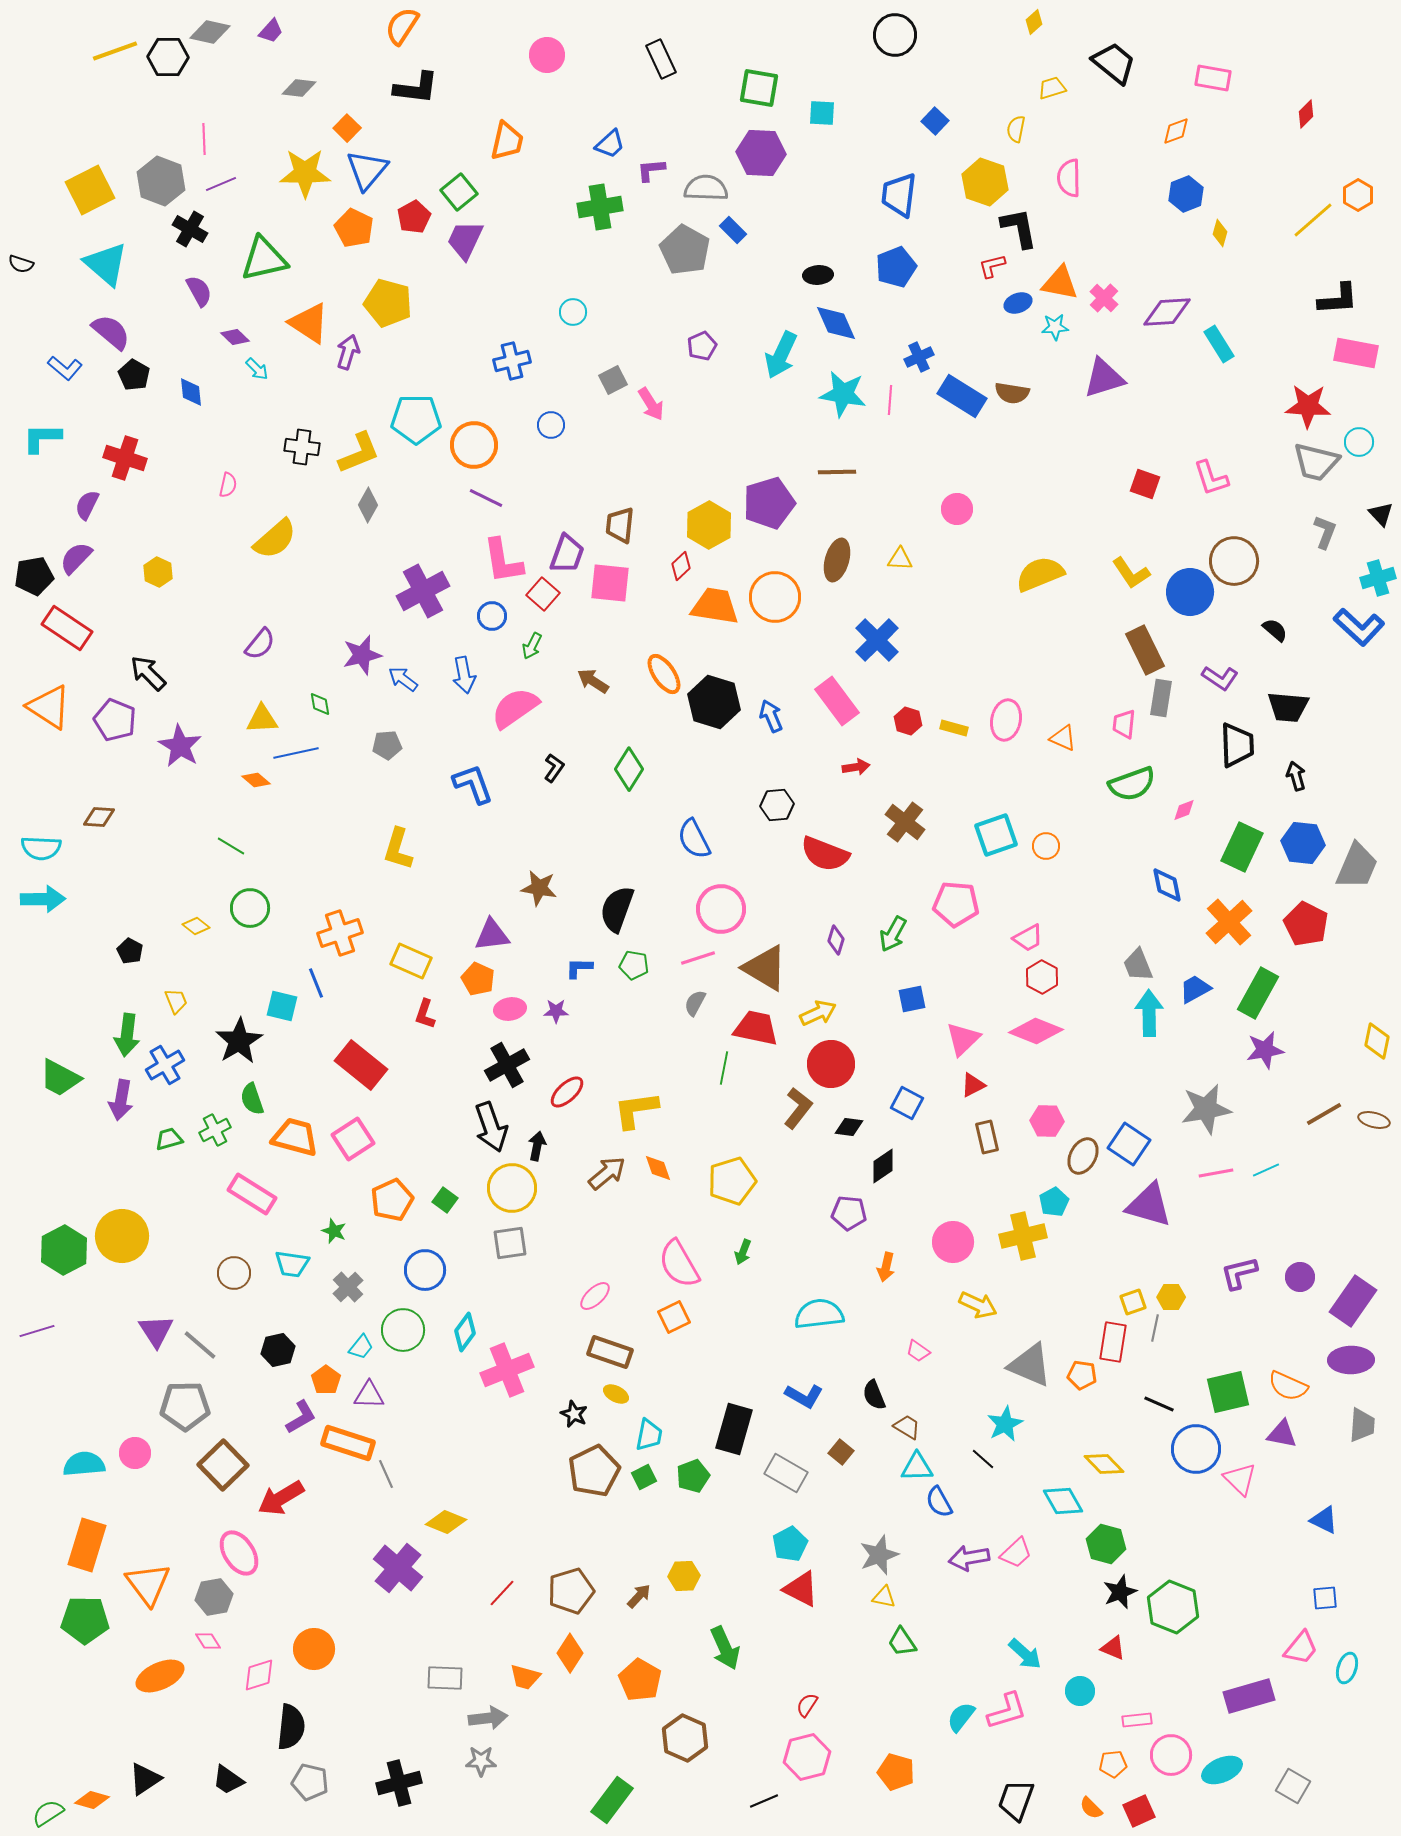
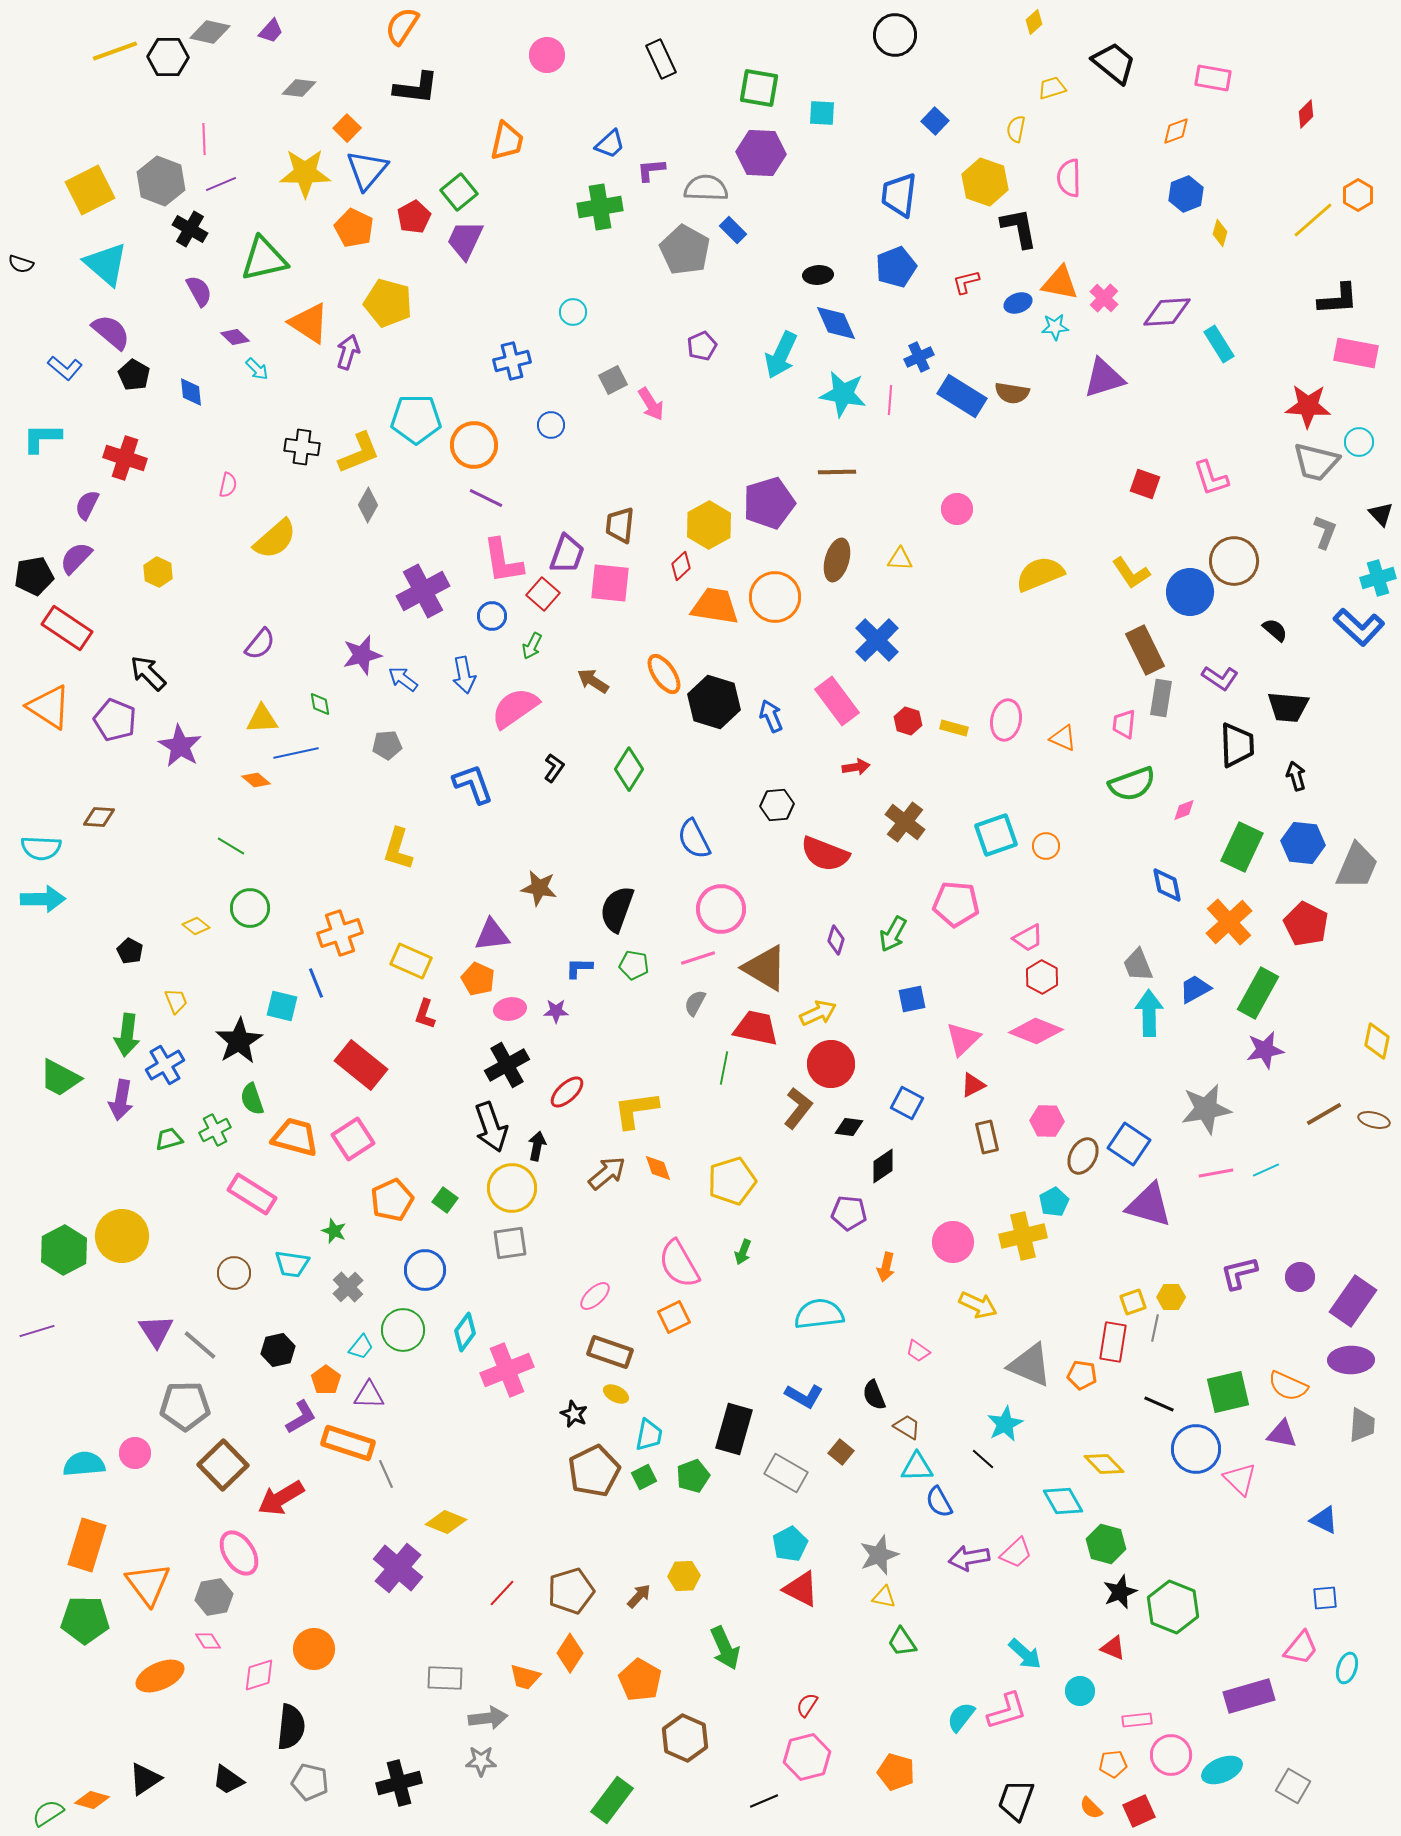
red L-shape at (992, 266): moved 26 px left, 16 px down
